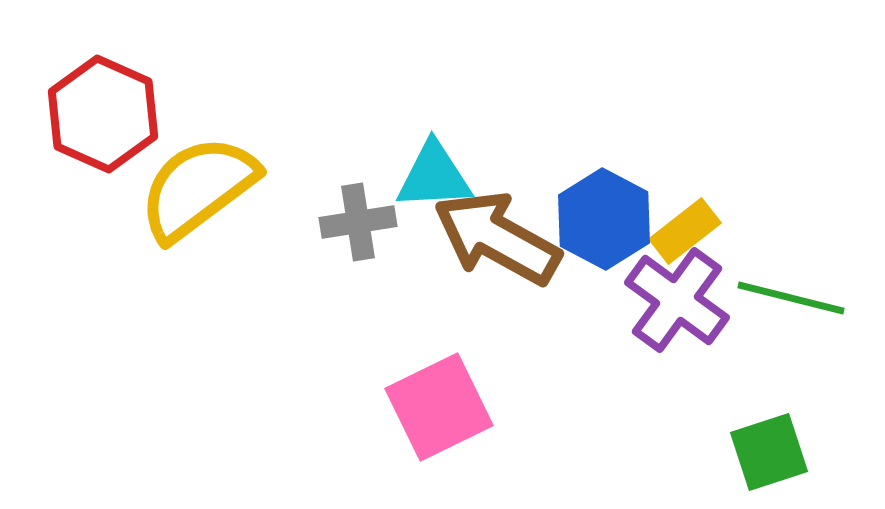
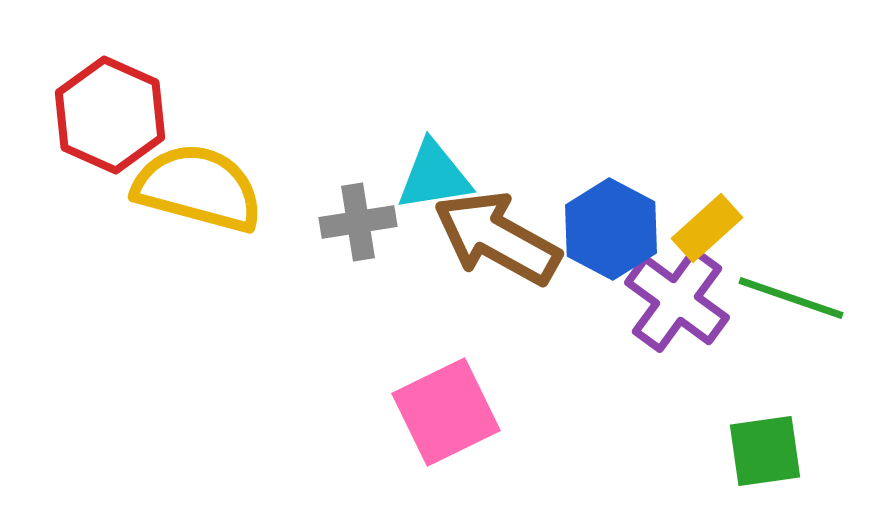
red hexagon: moved 7 px right, 1 px down
cyan triangle: rotated 6 degrees counterclockwise
yellow semicircle: rotated 52 degrees clockwise
blue hexagon: moved 7 px right, 10 px down
yellow rectangle: moved 22 px right, 3 px up; rotated 4 degrees counterclockwise
green line: rotated 5 degrees clockwise
pink square: moved 7 px right, 5 px down
green square: moved 4 px left, 1 px up; rotated 10 degrees clockwise
